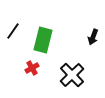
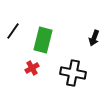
black arrow: moved 1 px right, 1 px down
black cross: moved 1 px right, 2 px up; rotated 35 degrees counterclockwise
